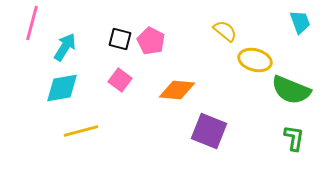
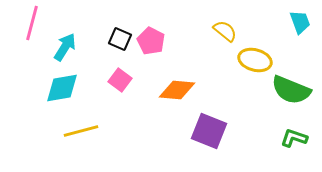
black square: rotated 10 degrees clockwise
green L-shape: rotated 80 degrees counterclockwise
